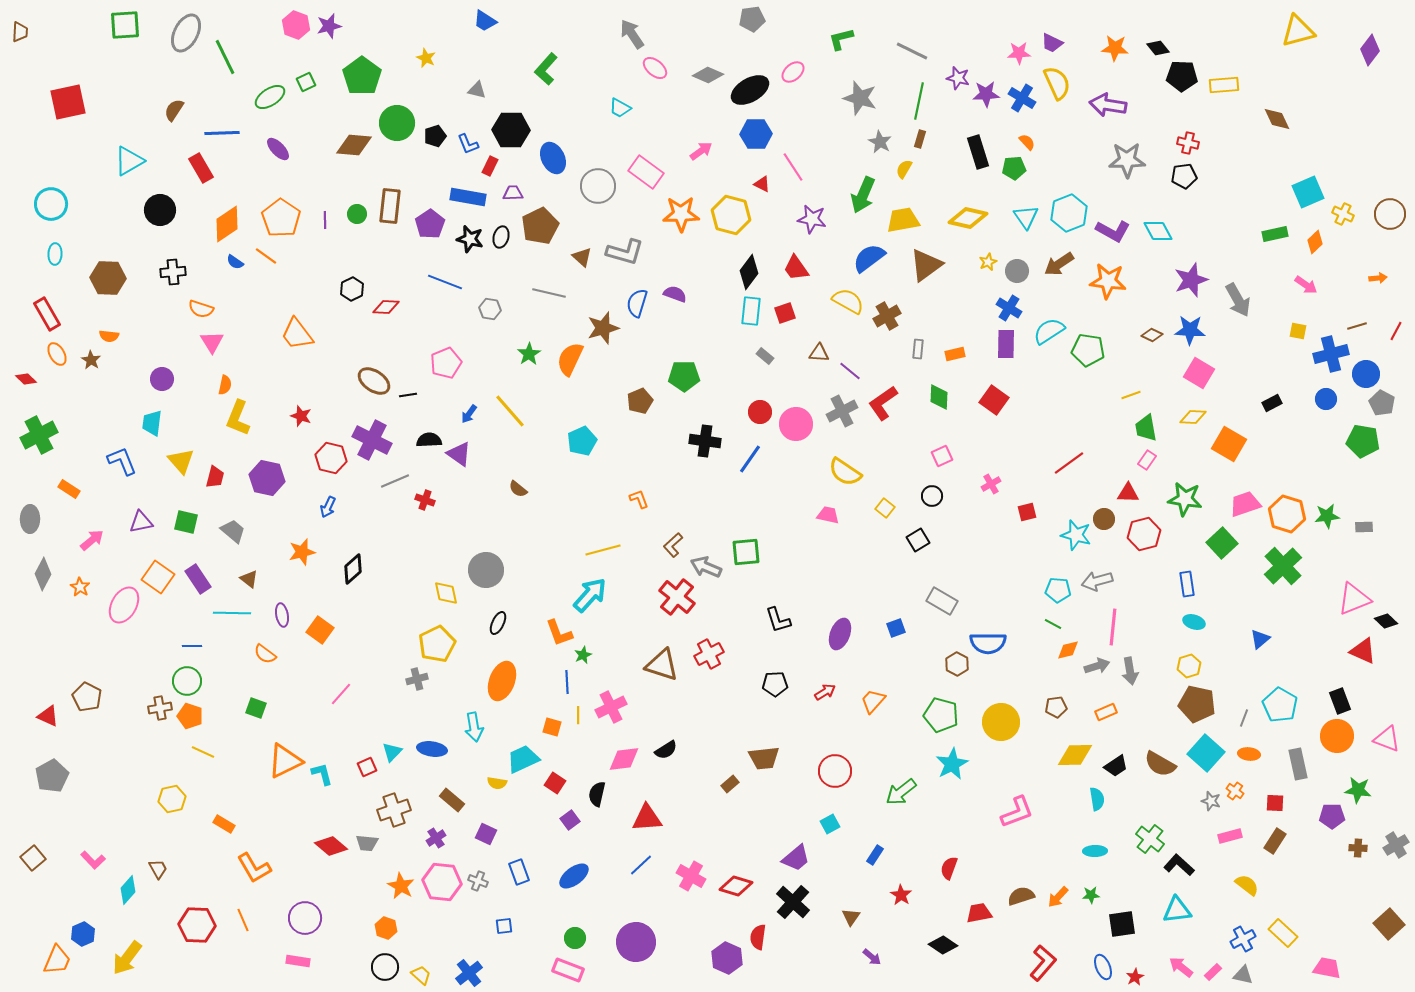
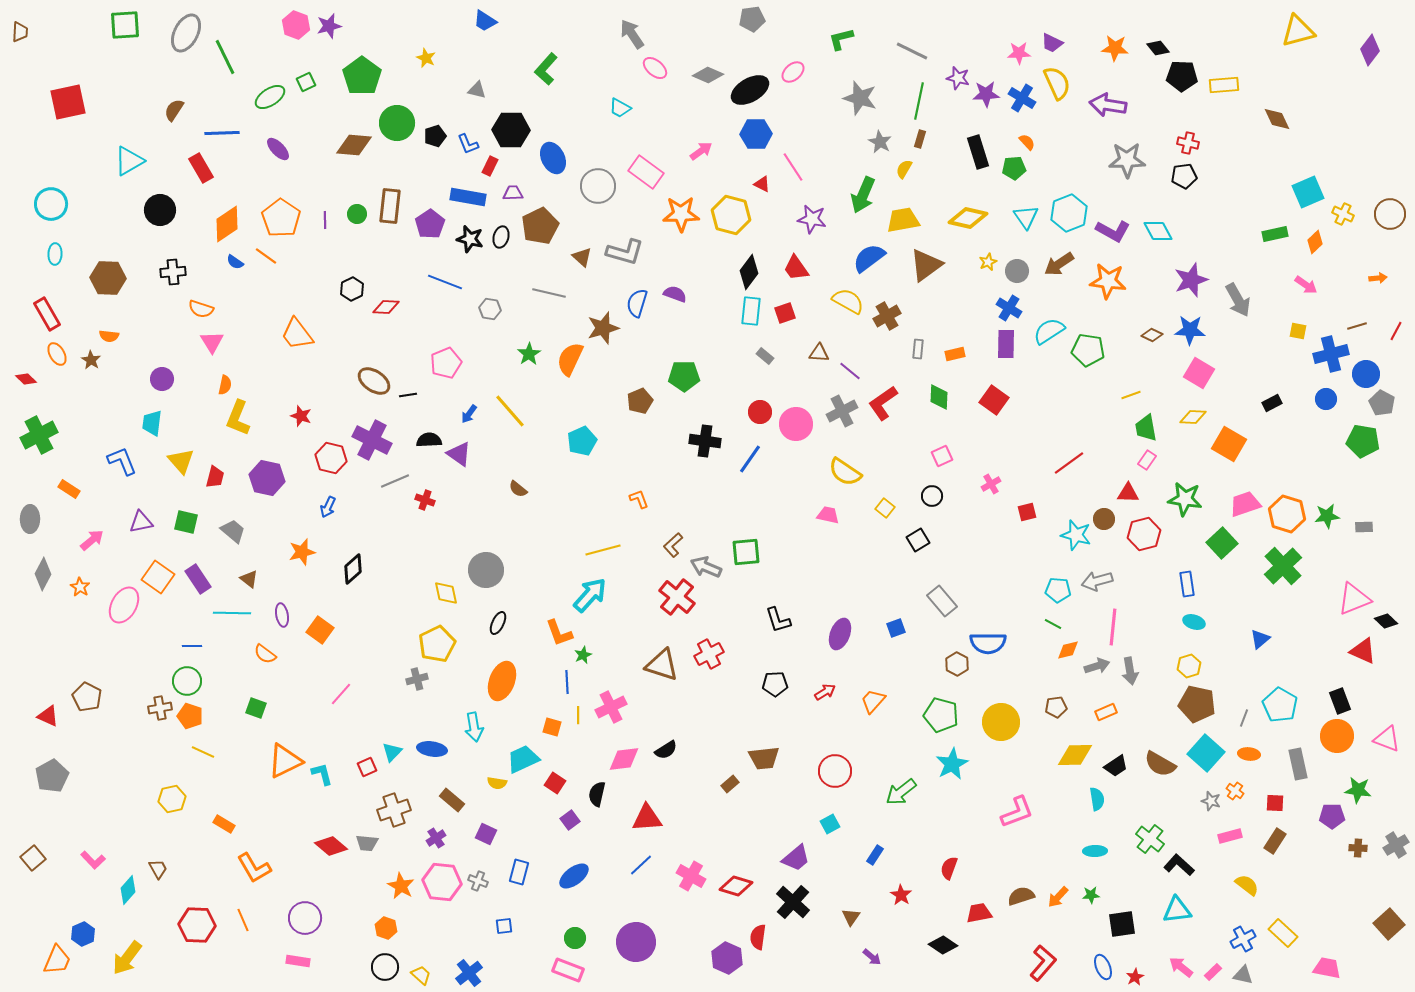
gray rectangle at (942, 601): rotated 20 degrees clockwise
blue rectangle at (519, 872): rotated 35 degrees clockwise
